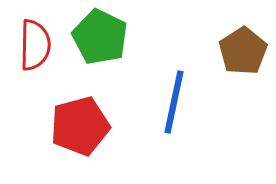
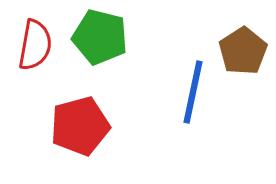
green pentagon: rotated 12 degrees counterclockwise
red semicircle: rotated 9 degrees clockwise
blue line: moved 19 px right, 10 px up
